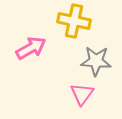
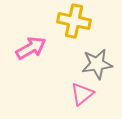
gray star: moved 1 px right, 3 px down; rotated 12 degrees counterclockwise
pink triangle: rotated 15 degrees clockwise
